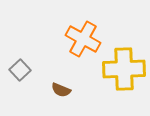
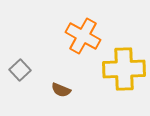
orange cross: moved 3 px up
